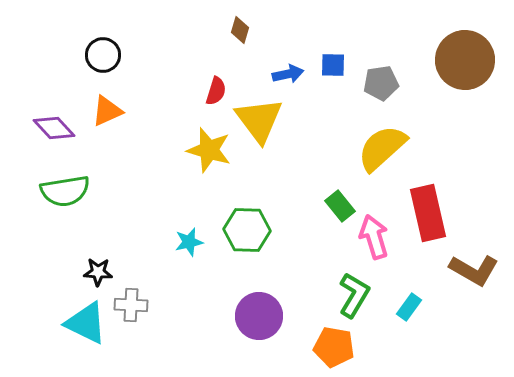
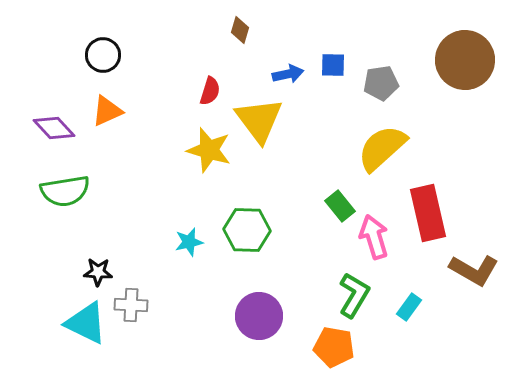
red semicircle: moved 6 px left
